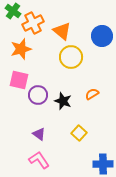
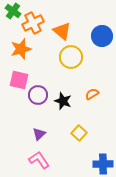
purple triangle: rotated 40 degrees clockwise
